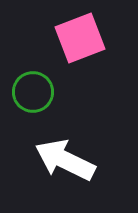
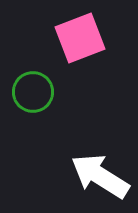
white arrow: moved 35 px right, 16 px down; rotated 6 degrees clockwise
